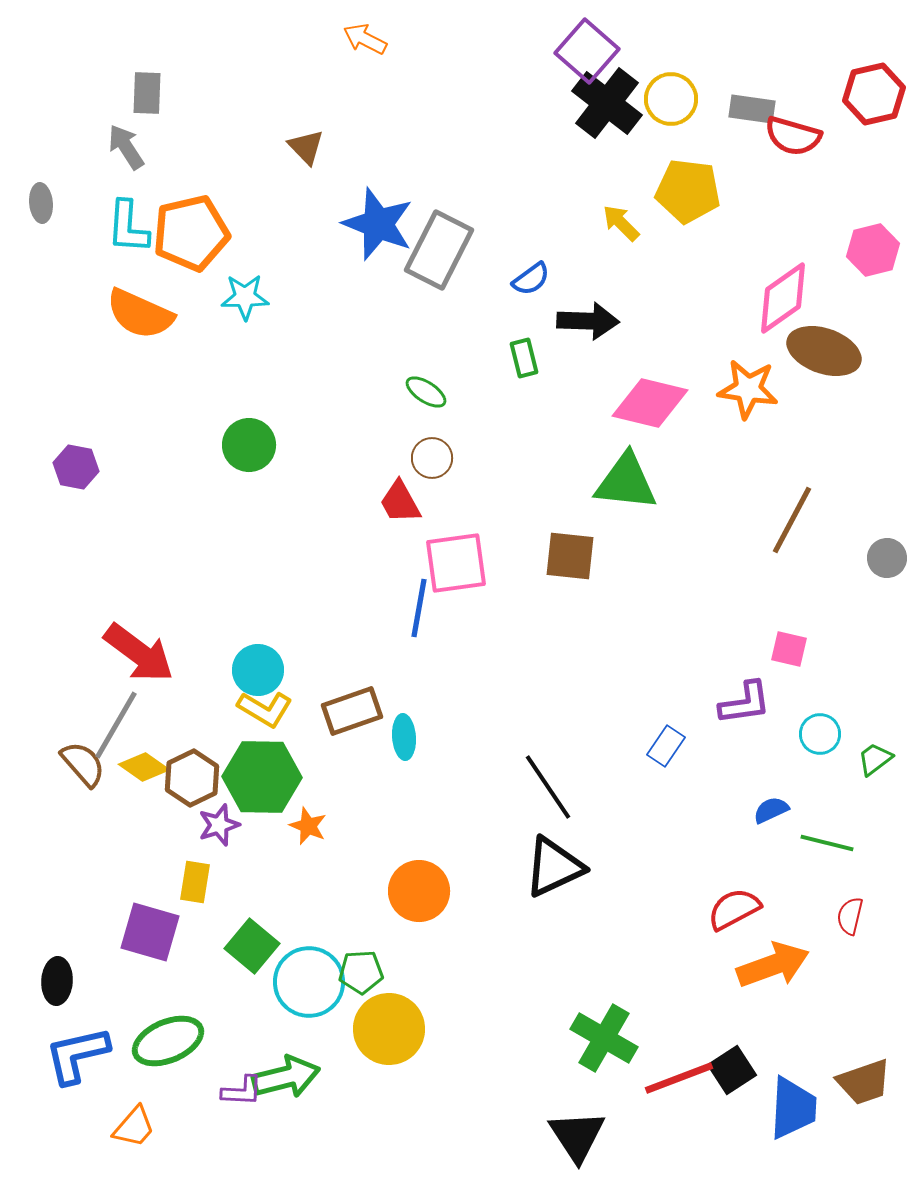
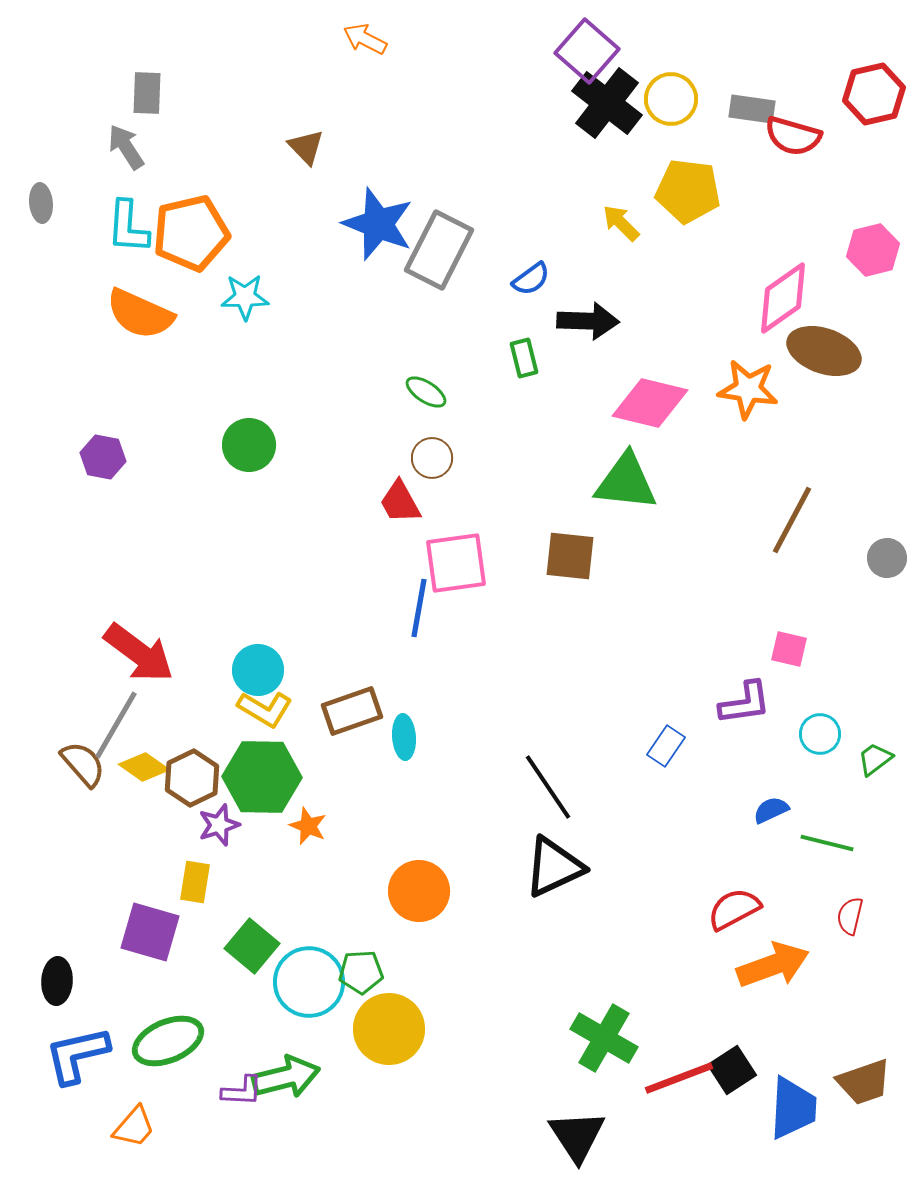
purple hexagon at (76, 467): moved 27 px right, 10 px up
